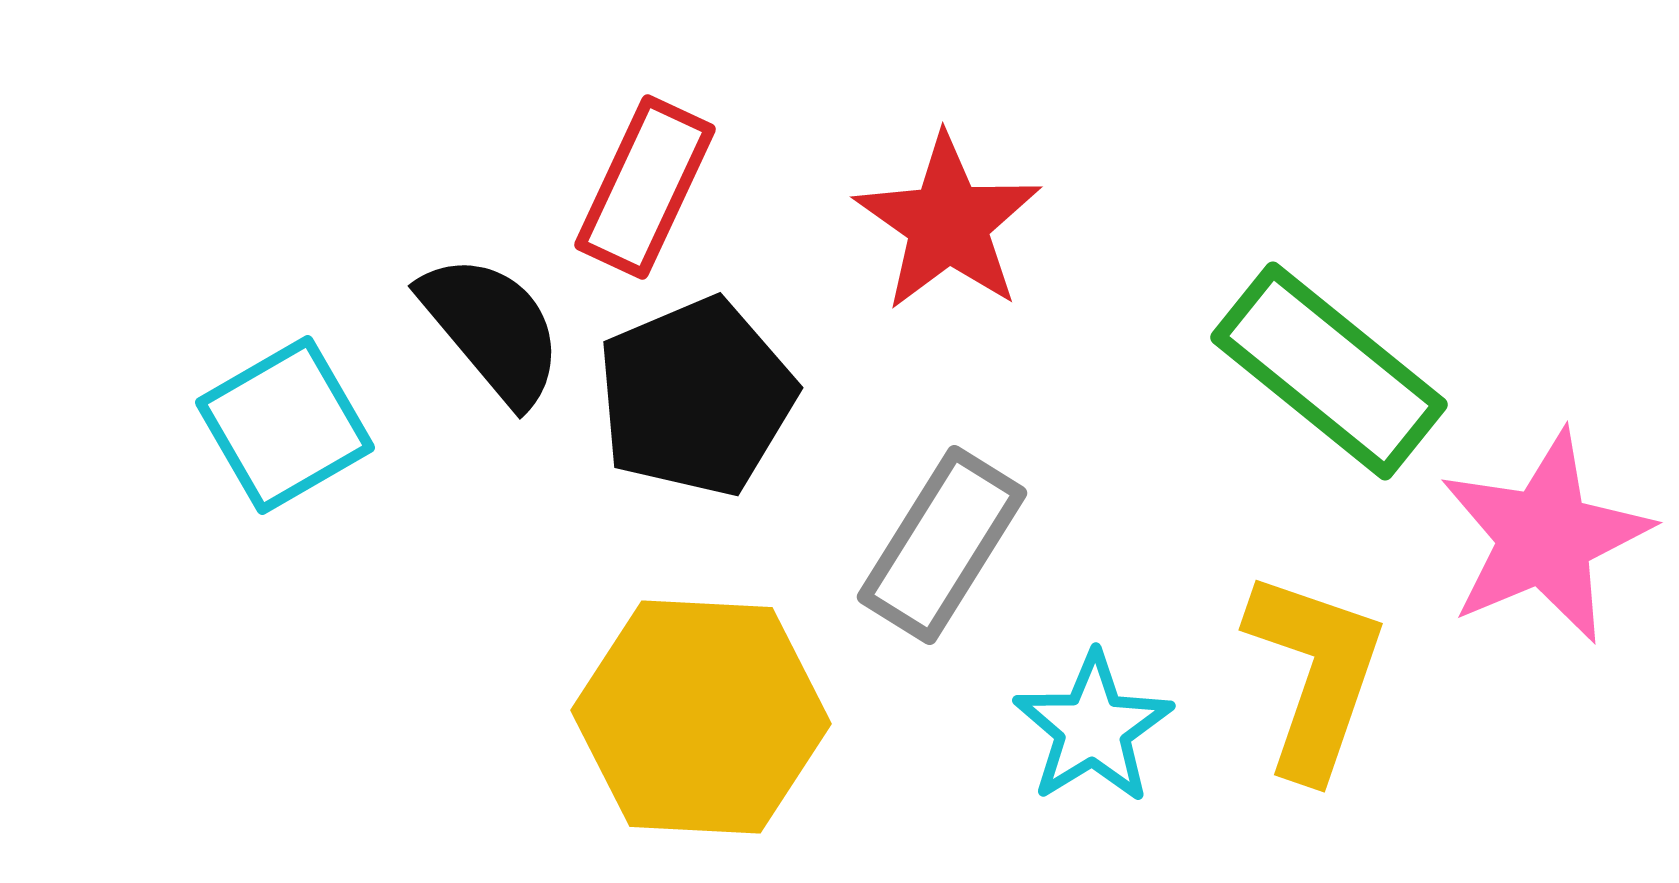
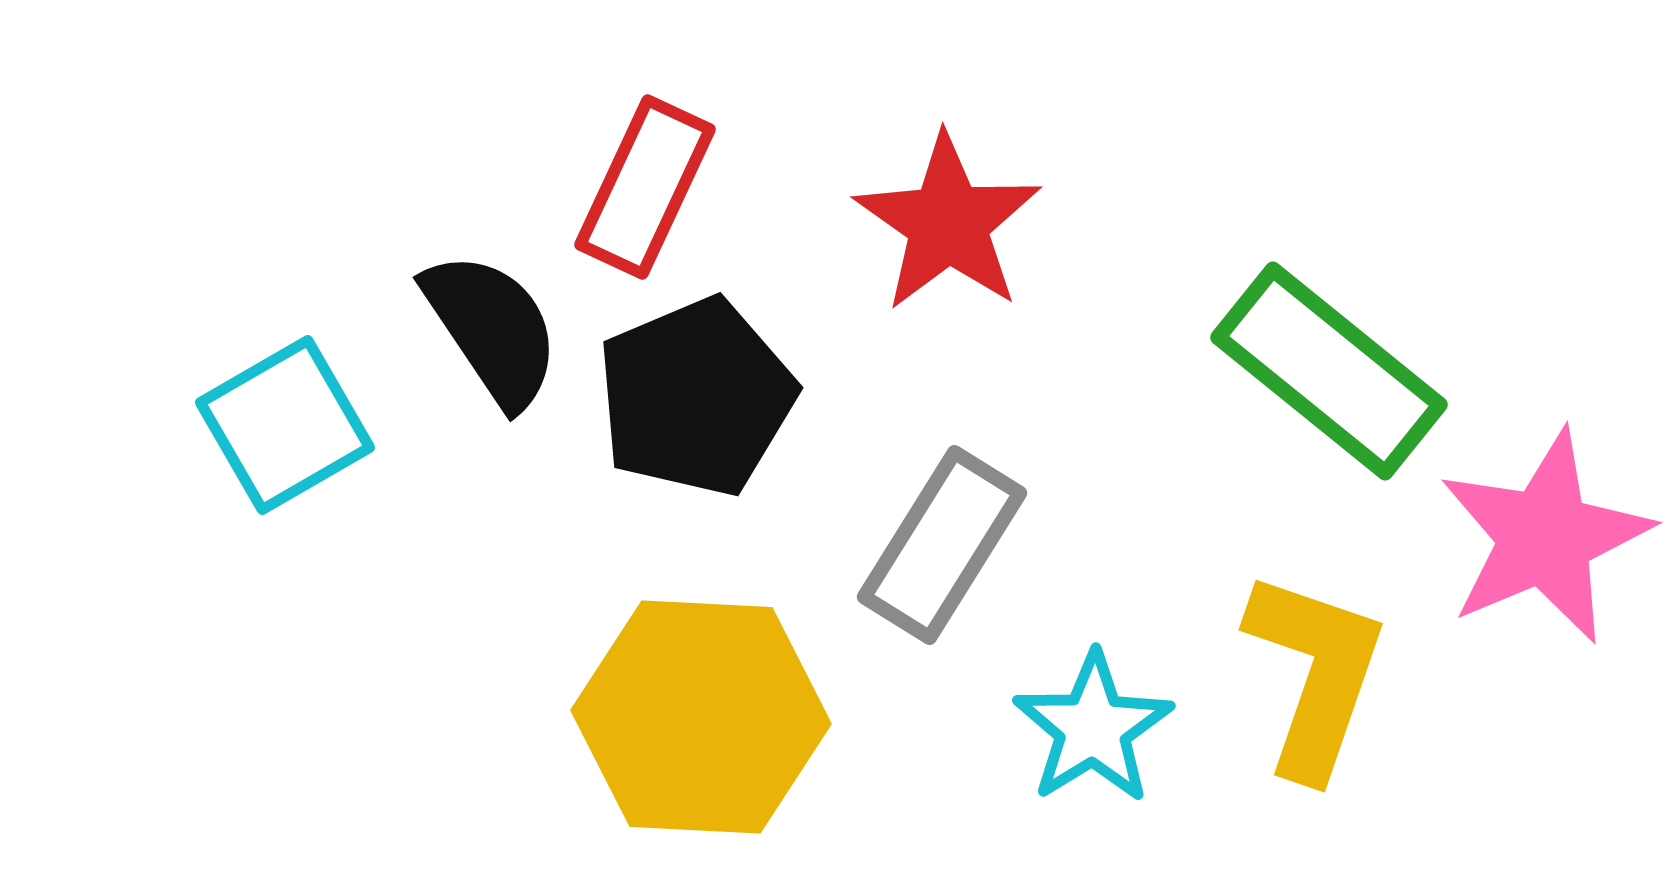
black semicircle: rotated 6 degrees clockwise
